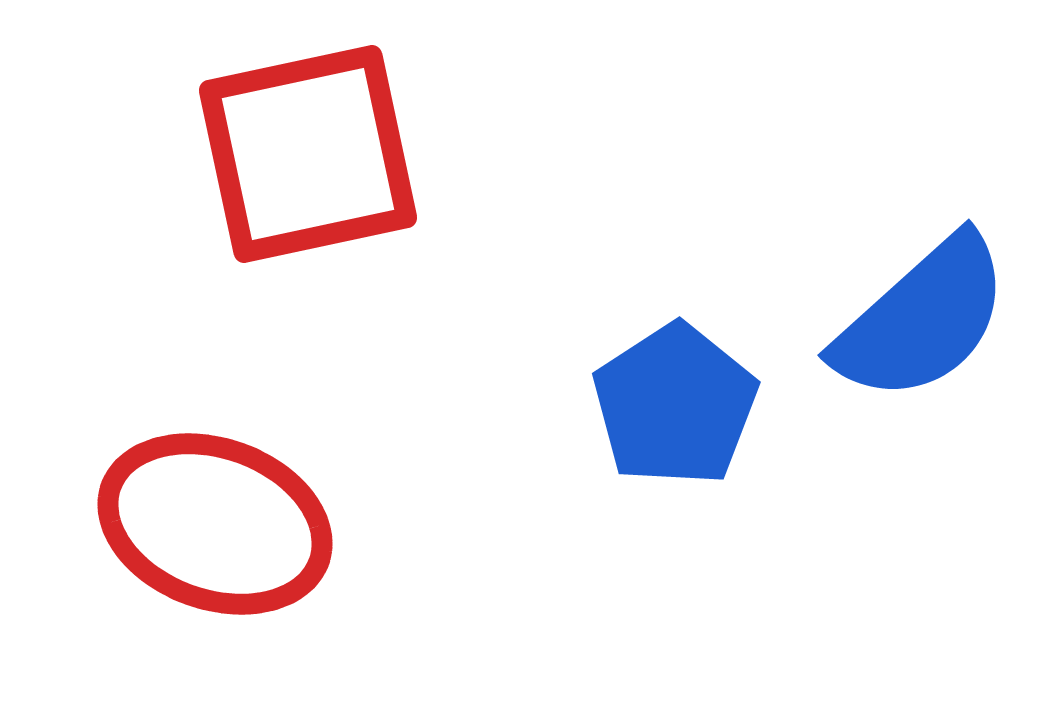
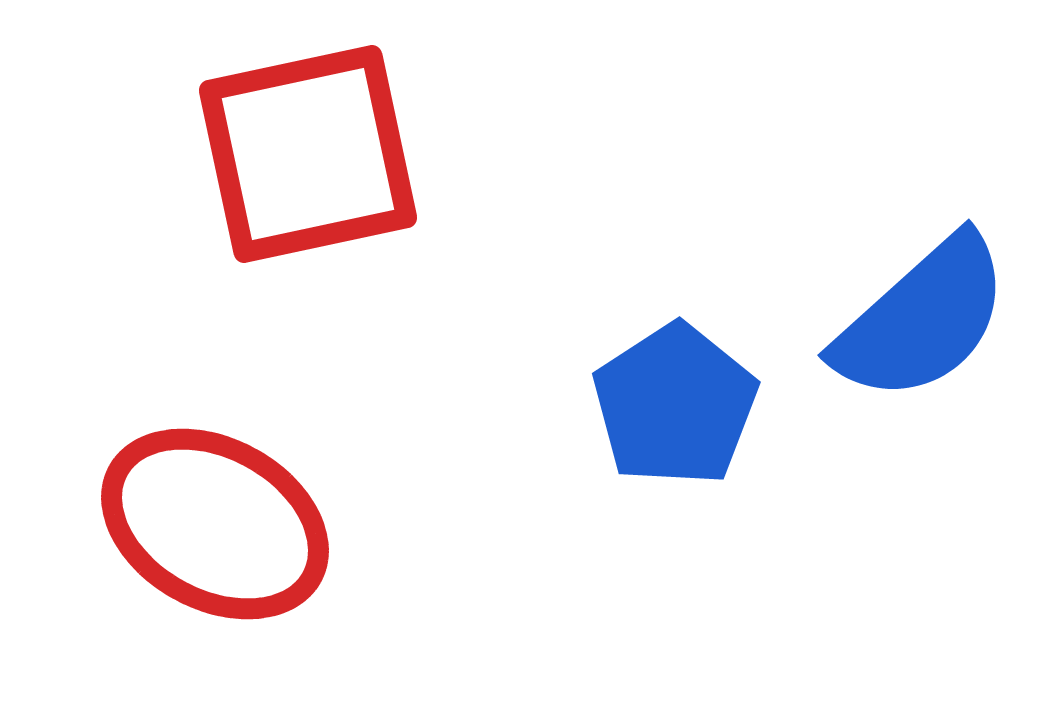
red ellipse: rotated 9 degrees clockwise
